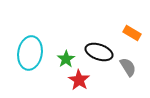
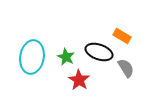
orange rectangle: moved 10 px left, 3 px down
cyan ellipse: moved 2 px right, 4 px down
green star: moved 2 px up; rotated 12 degrees counterclockwise
gray semicircle: moved 2 px left, 1 px down
